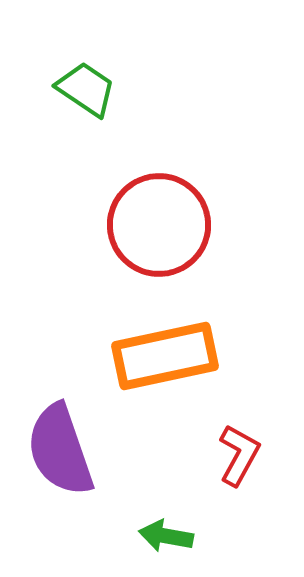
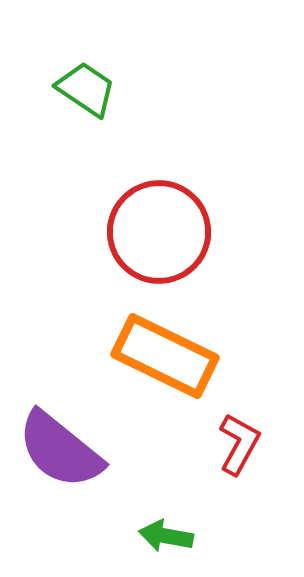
red circle: moved 7 px down
orange rectangle: rotated 38 degrees clockwise
purple semicircle: rotated 32 degrees counterclockwise
red L-shape: moved 11 px up
